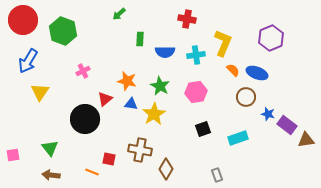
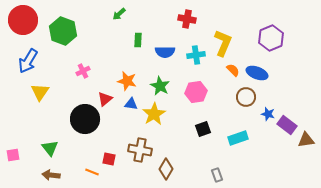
green rectangle: moved 2 px left, 1 px down
